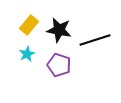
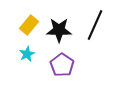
black star: rotated 10 degrees counterclockwise
black line: moved 15 px up; rotated 48 degrees counterclockwise
purple pentagon: moved 3 px right; rotated 15 degrees clockwise
